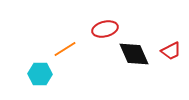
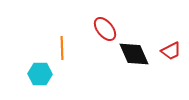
red ellipse: rotated 65 degrees clockwise
orange line: moved 3 px left, 1 px up; rotated 60 degrees counterclockwise
